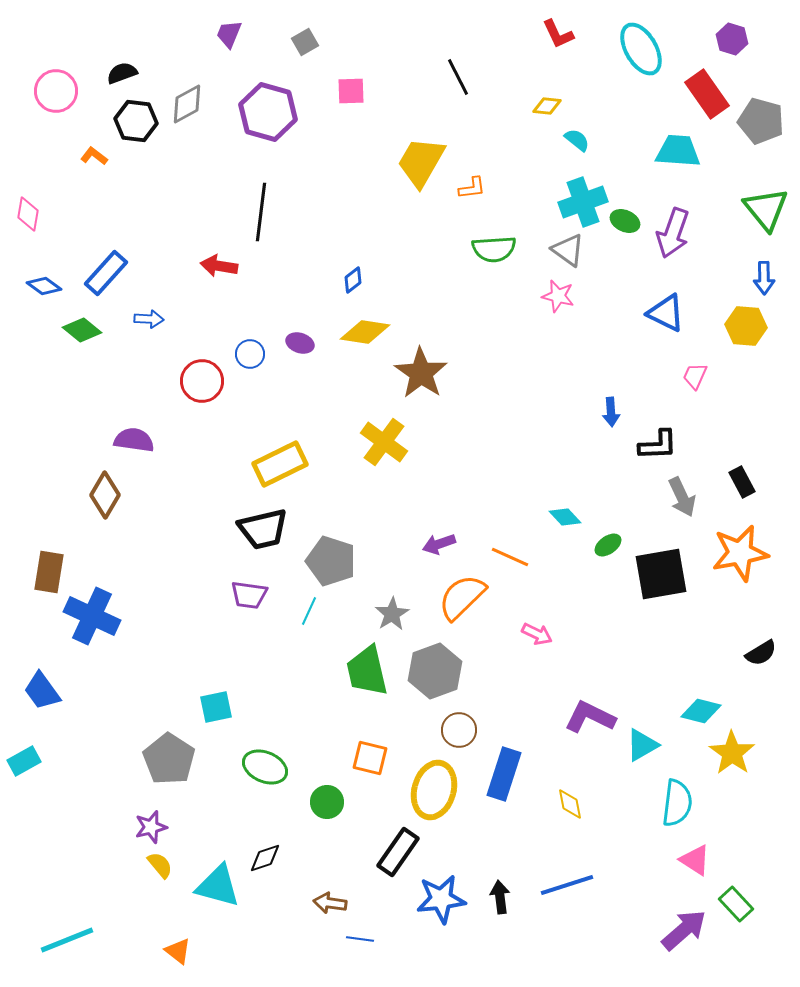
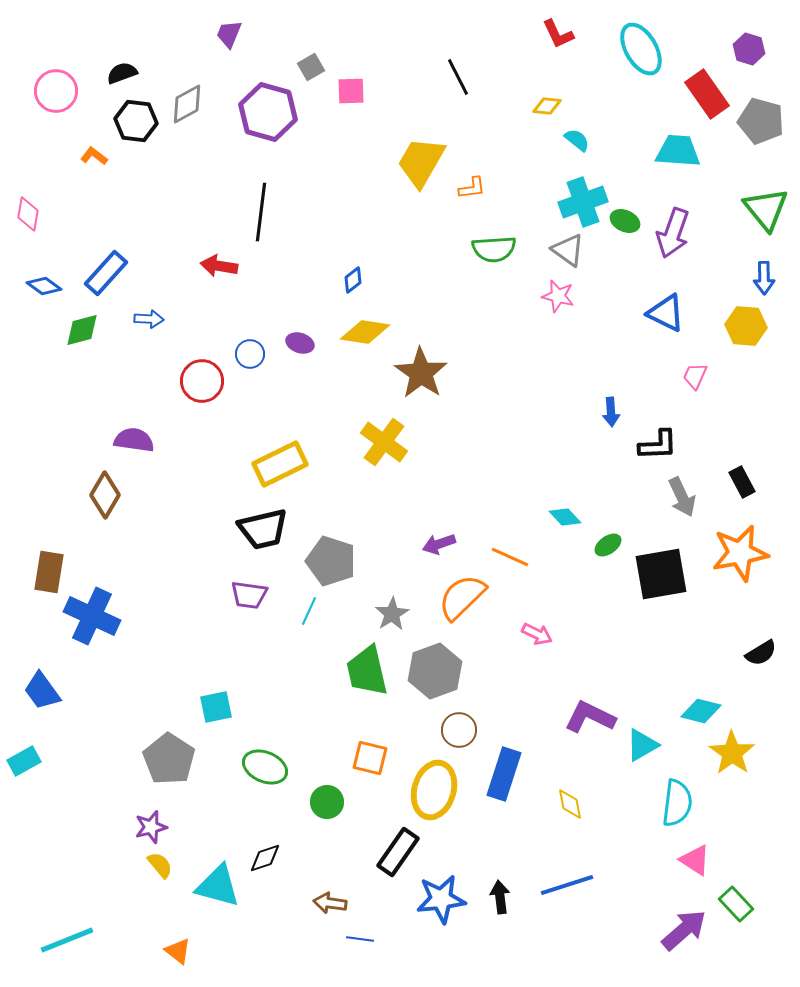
purple hexagon at (732, 39): moved 17 px right, 10 px down
gray square at (305, 42): moved 6 px right, 25 px down
green diamond at (82, 330): rotated 54 degrees counterclockwise
